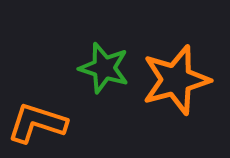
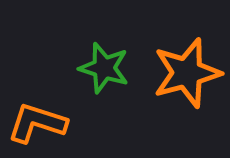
orange star: moved 11 px right, 7 px up
